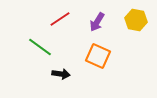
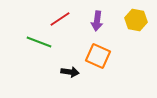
purple arrow: moved 1 px up; rotated 24 degrees counterclockwise
green line: moved 1 px left, 5 px up; rotated 15 degrees counterclockwise
black arrow: moved 9 px right, 2 px up
